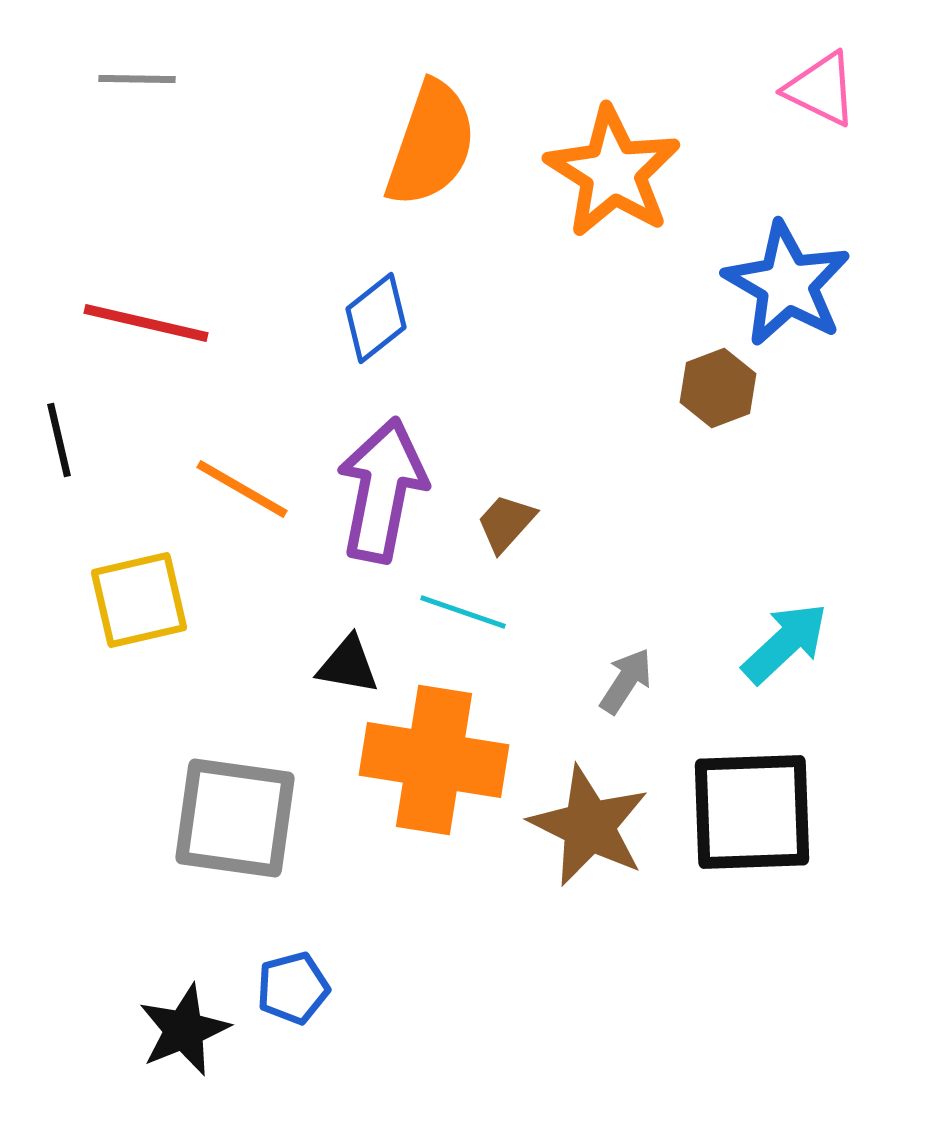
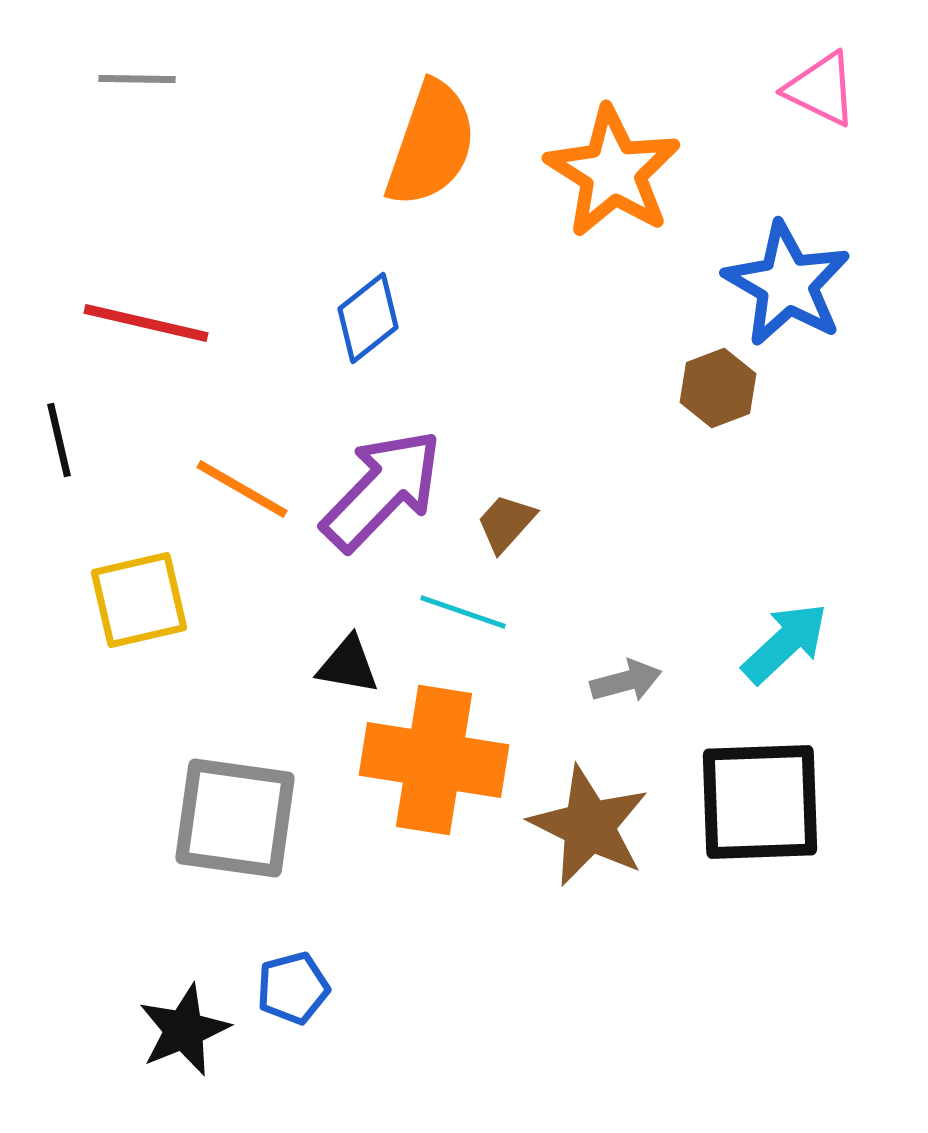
blue diamond: moved 8 px left
purple arrow: rotated 33 degrees clockwise
gray arrow: rotated 42 degrees clockwise
black square: moved 8 px right, 10 px up
